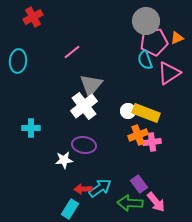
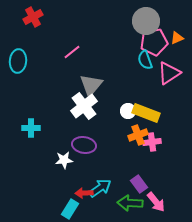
red arrow: moved 1 px right, 4 px down
